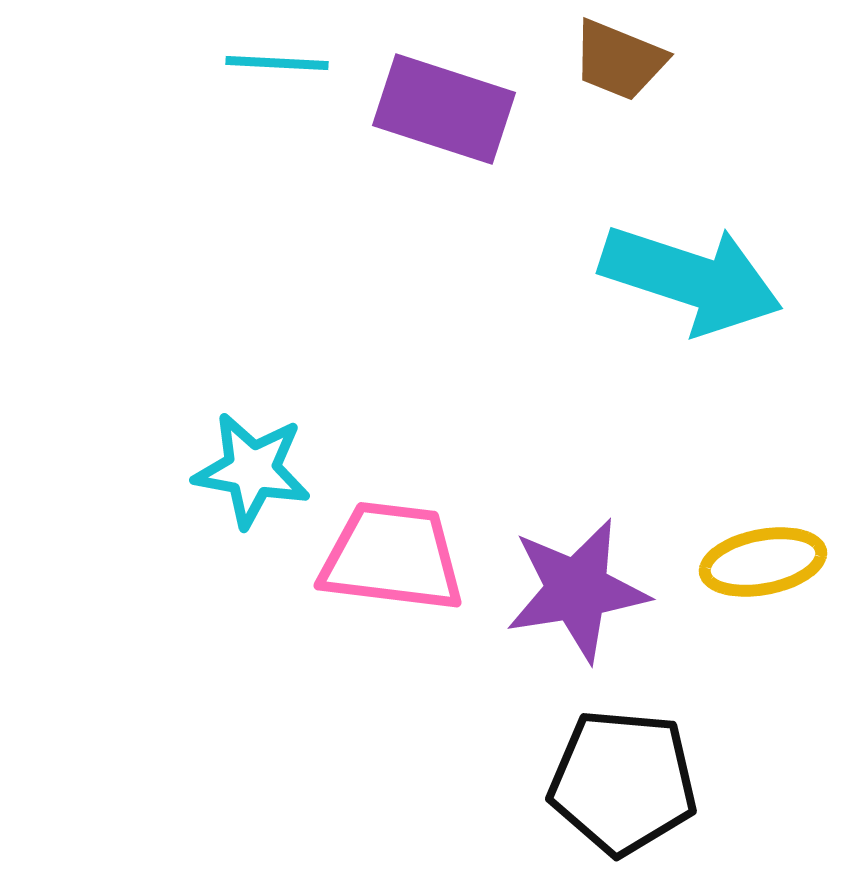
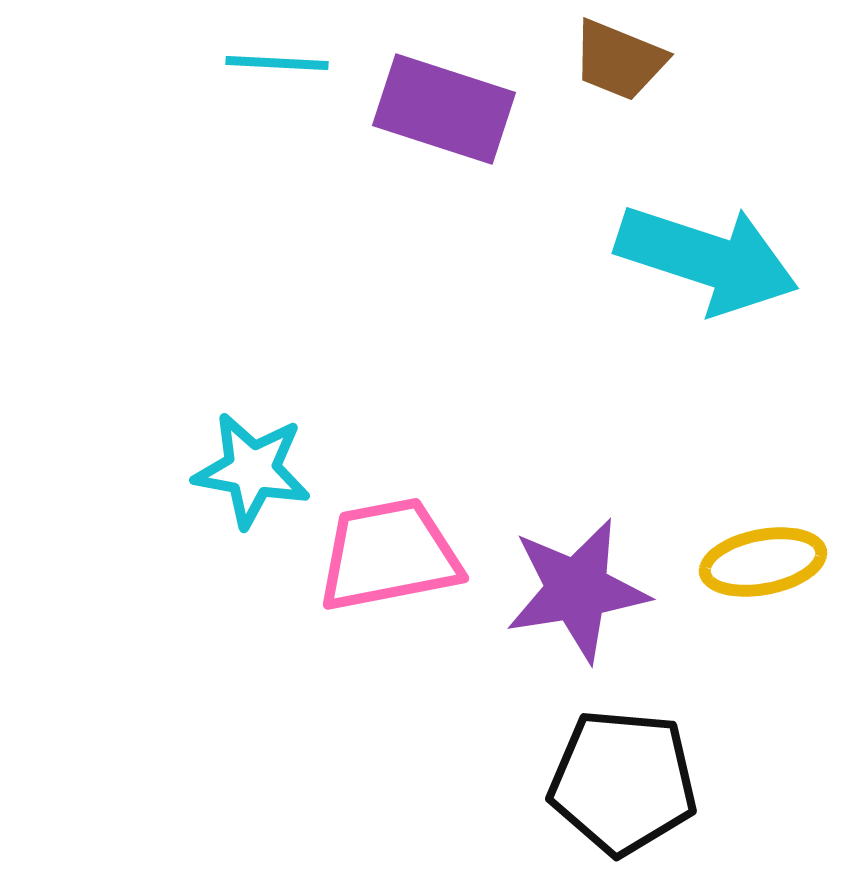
cyan arrow: moved 16 px right, 20 px up
pink trapezoid: moved 3 px left, 2 px up; rotated 18 degrees counterclockwise
